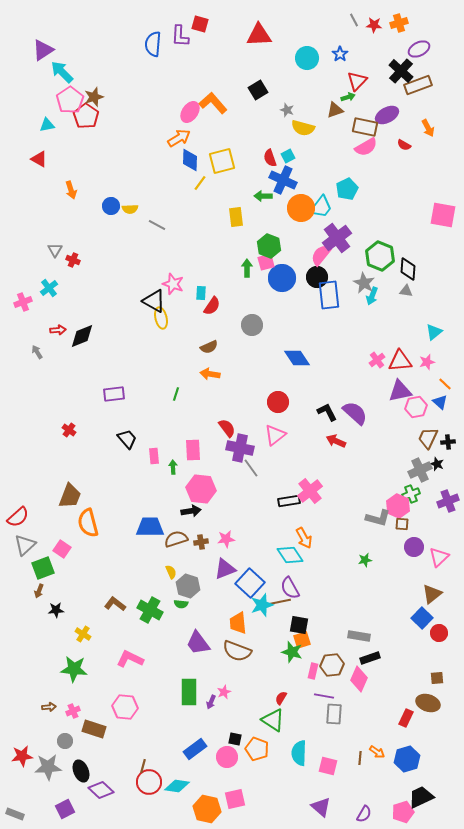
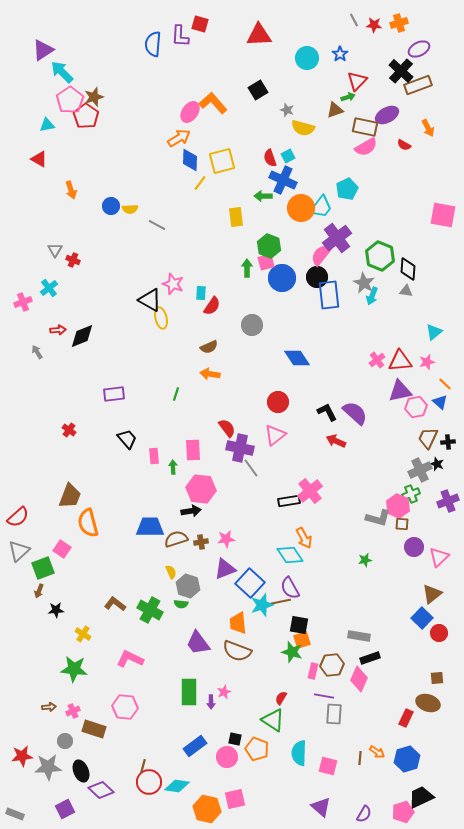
black triangle at (154, 301): moved 4 px left, 1 px up
gray triangle at (25, 545): moved 6 px left, 6 px down
purple arrow at (211, 702): rotated 24 degrees counterclockwise
blue rectangle at (195, 749): moved 3 px up
